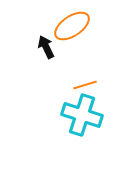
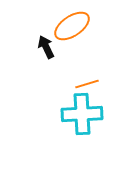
orange line: moved 2 px right, 1 px up
cyan cross: moved 1 px up; rotated 21 degrees counterclockwise
